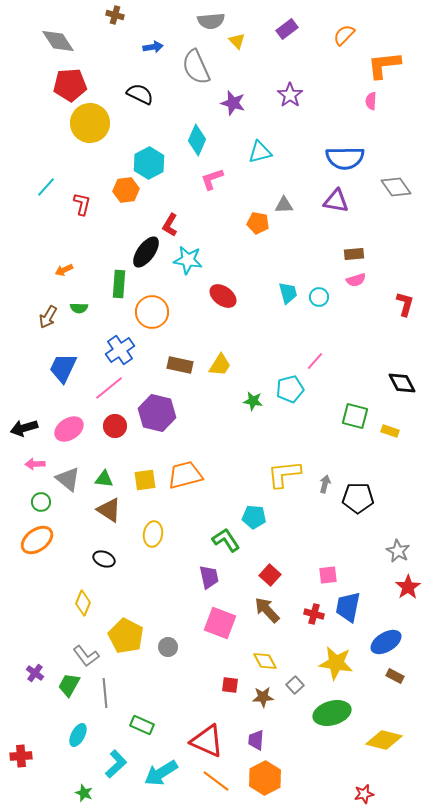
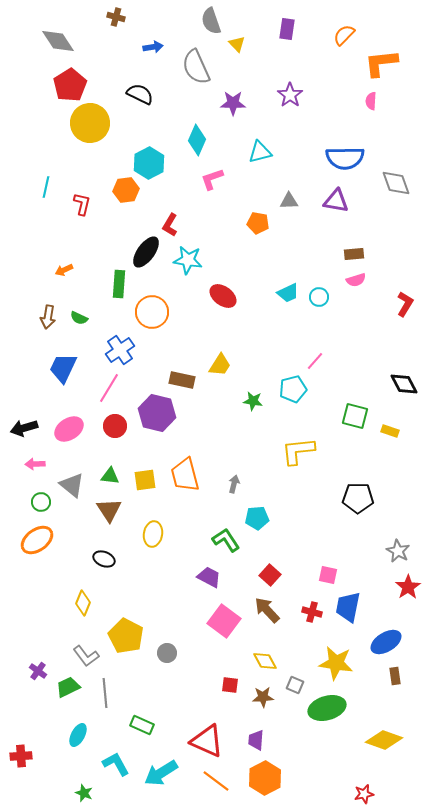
brown cross at (115, 15): moved 1 px right, 2 px down
gray semicircle at (211, 21): rotated 76 degrees clockwise
purple rectangle at (287, 29): rotated 45 degrees counterclockwise
yellow triangle at (237, 41): moved 3 px down
orange L-shape at (384, 65): moved 3 px left, 2 px up
red pentagon at (70, 85): rotated 28 degrees counterclockwise
purple star at (233, 103): rotated 15 degrees counterclockwise
cyan line at (46, 187): rotated 30 degrees counterclockwise
gray diamond at (396, 187): moved 4 px up; rotated 16 degrees clockwise
gray triangle at (284, 205): moved 5 px right, 4 px up
cyan trapezoid at (288, 293): rotated 80 degrees clockwise
red L-shape at (405, 304): rotated 15 degrees clockwise
green semicircle at (79, 308): moved 10 px down; rotated 24 degrees clockwise
brown arrow at (48, 317): rotated 20 degrees counterclockwise
brown rectangle at (180, 365): moved 2 px right, 15 px down
black diamond at (402, 383): moved 2 px right, 1 px down
pink line at (109, 388): rotated 20 degrees counterclockwise
cyan pentagon at (290, 389): moved 3 px right
yellow L-shape at (284, 474): moved 14 px right, 23 px up
orange trapezoid at (185, 475): rotated 90 degrees counterclockwise
gray triangle at (68, 479): moved 4 px right, 6 px down
green triangle at (104, 479): moved 6 px right, 3 px up
gray arrow at (325, 484): moved 91 px left
brown triangle at (109, 510): rotated 24 degrees clockwise
cyan pentagon at (254, 517): moved 3 px right, 1 px down; rotated 10 degrees counterclockwise
pink square at (328, 575): rotated 18 degrees clockwise
purple trapezoid at (209, 577): rotated 50 degrees counterclockwise
red cross at (314, 614): moved 2 px left, 2 px up
pink square at (220, 623): moved 4 px right, 2 px up; rotated 16 degrees clockwise
gray circle at (168, 647): moved 1 px left, 6 px down
purple cross at (35, 673): moved 3 px right, 2 px up
brown rectangle at (395, 676): rotated 54 degrees clockwise
green trapezoid at (69, 685): moved 1 px left, 2 px down; rotated 35 degrees clockwise
gray square at (295, 685): rotated 24 degrees counterclockwise
green ellipse at (332, 713): moved 5 px left, 5 px up
yellow diamond at (384, 740): rotated 6 degrees clockwise
cyan L-shape at (116, 764): rotated 76 degrees counterclockwise
